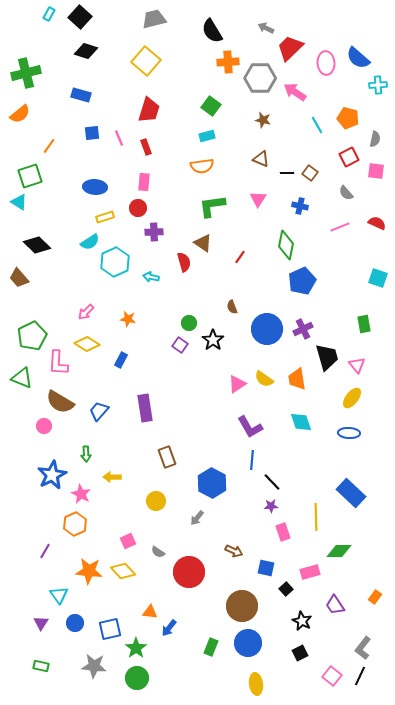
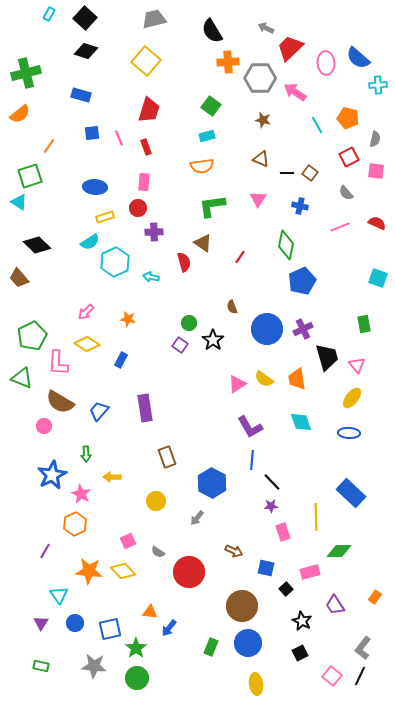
black square at (80, 17): moved 5 px right, 1 px down
